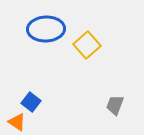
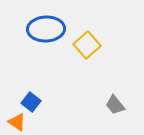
gray trapezoid: rotated 60 degrees counterclockwise
